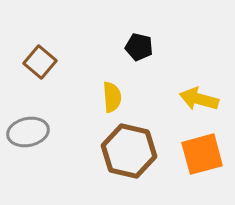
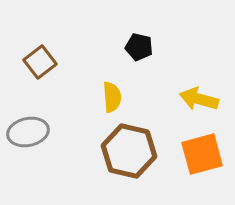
brown square: rotated 12 degrees clockwise
